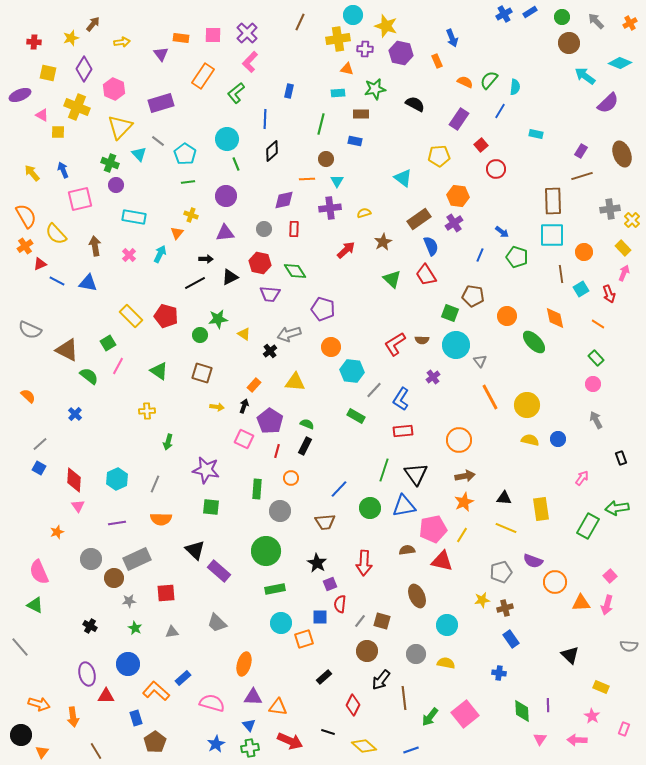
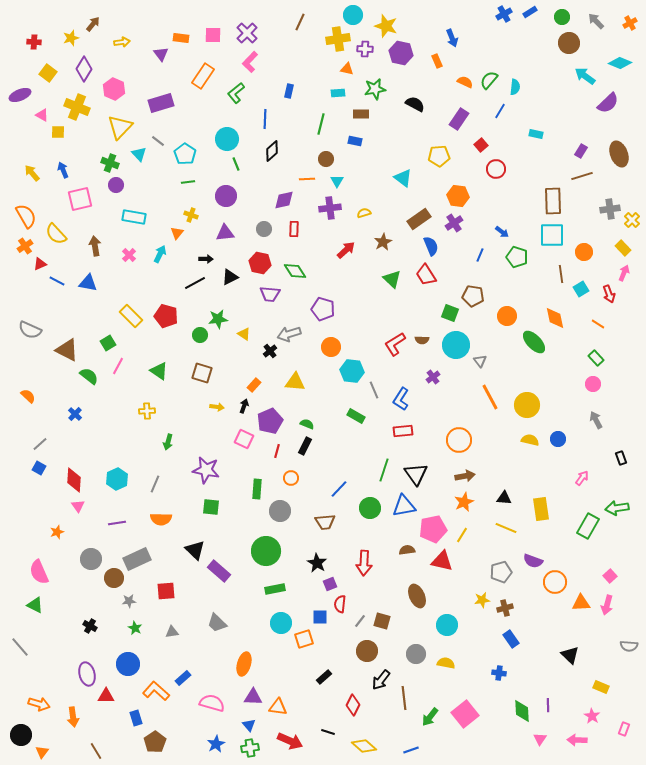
yellow square at (48, 73): rotated 24 degrees clockwise
brown ellipse at (622, 154): moved 3 px left
gray line at (374, 390): rotated 66 degrees counterclockwise
purple pentagon at (270, 421): rotated 15 degrees clockwise
red square at (166, 593): moved 2 px up
